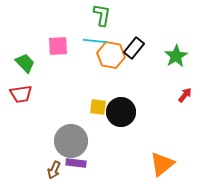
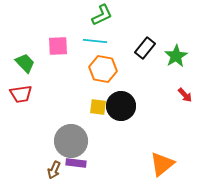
green L-shape: rotated 55 degrees clockwise
black rectangle: moved 11 px right
orange hexagon: moved 8 px left, 14 px down
red arrow: rotated 98 degrees clockwise
black circle: moved 6 px up
